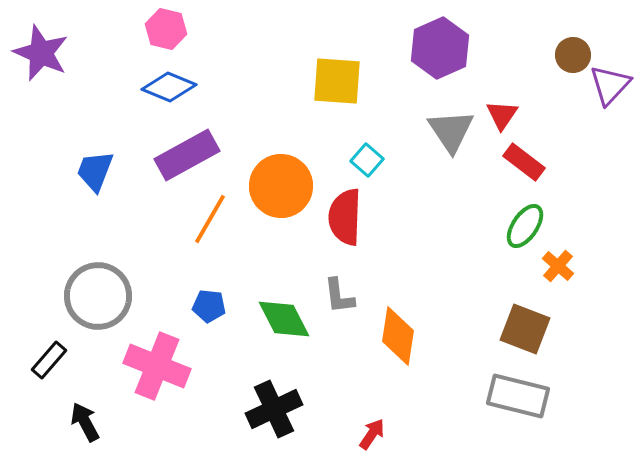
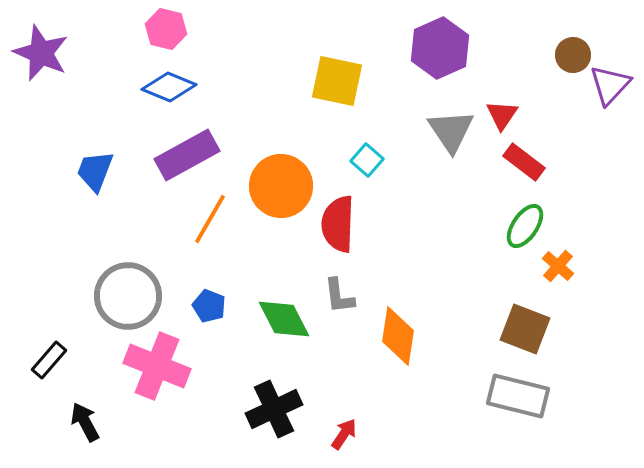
yellow square: rotated 8 degrees clockwise
red semicircle: moved 7 px left, 7 px down
gray circle: moved 30 px right
blue pentagon: rotated 16 degrees clockwise
red arrow: moved 28 px left
